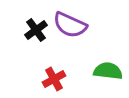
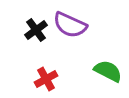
green semicircle: rotated 20 degrees clockwise
red cross: moved 8 px left
